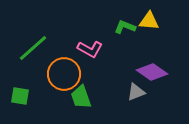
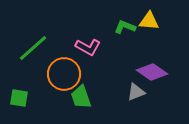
pink L-shape: moved 2 px left, 2 px up
green square: moved 1 px left, 2 px down
